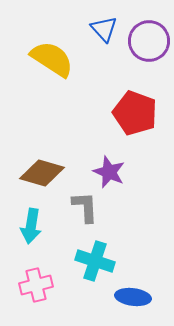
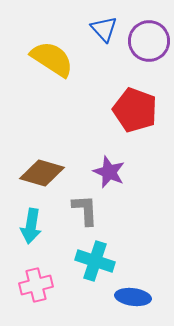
red pentagon: moved 3 px up
gray L-shape: moved 3 px down
